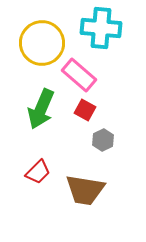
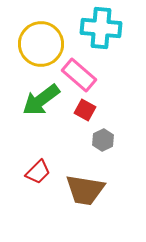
yellow circle: moved 1 px left, 1 px down
green arrow: moved 9 px up; rotated 30 degrees clockwise
